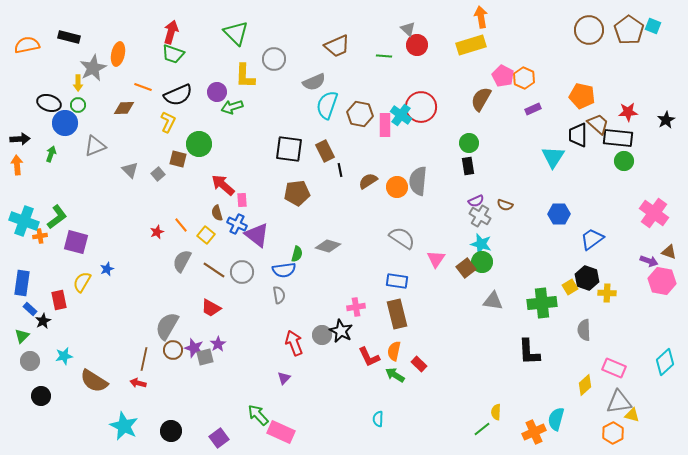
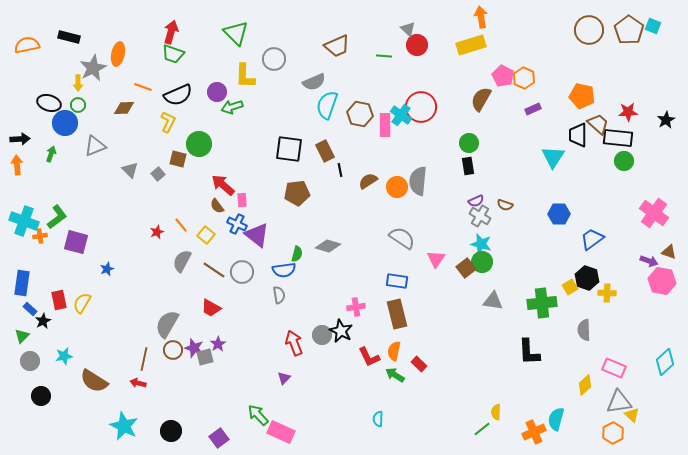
brown semicircle at (217, 213): moved 7 px up; rotated 21 degrees counterclockwise
yellow semicircle at (82, 282): moved 21 px down
gray semicircle at (167, 326): moved 2 px up
yellow triangle at (632, 415): rotated 28 degrees clockwise
